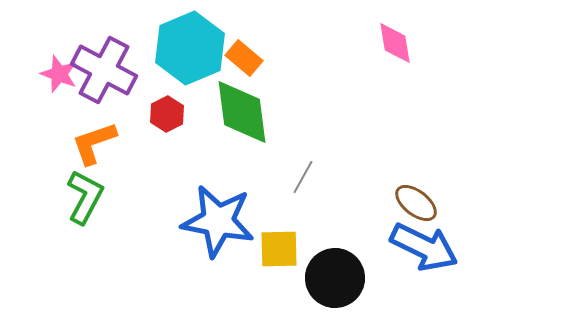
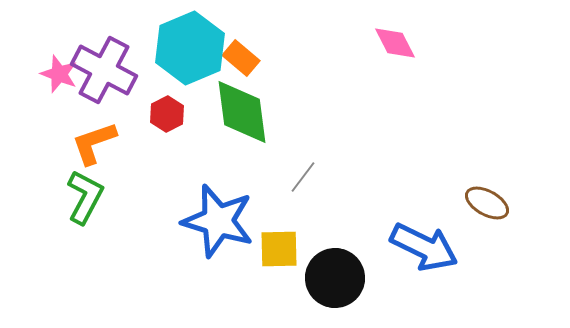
pink diamond: rotated 18 degrees counterclockwise
orange rectangle: moved 3 px left
gray line: rotated 8 degrees clockwise
brown ellipse: moved 71 px right; rotated 9 degrees counterclockwise
blue star: rotated 6 degrees clockwise
